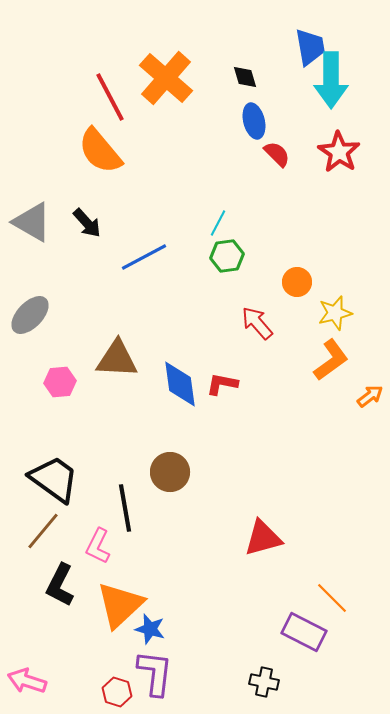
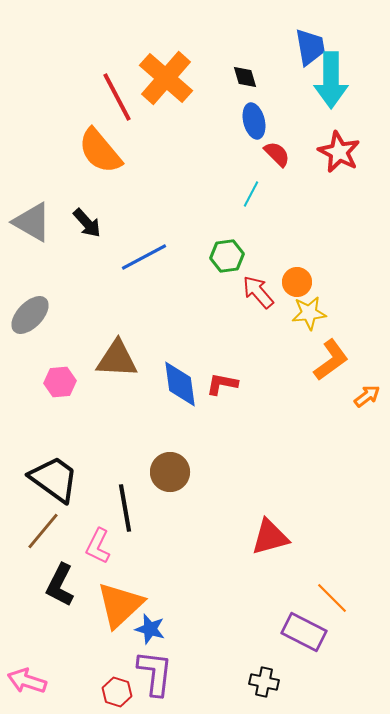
red line: moved 7 px right
red star: rotated 6 degrees counterclockwise
cyan line: moved 33 px right, 29 px up
yellow star: moved 26 px left; rotated 8 degrees clockwise
red arrow: moved 1 px right, 31 px up
orange arrow: moved 3 px left
red triangle: moved 7 px right, 1 px up
